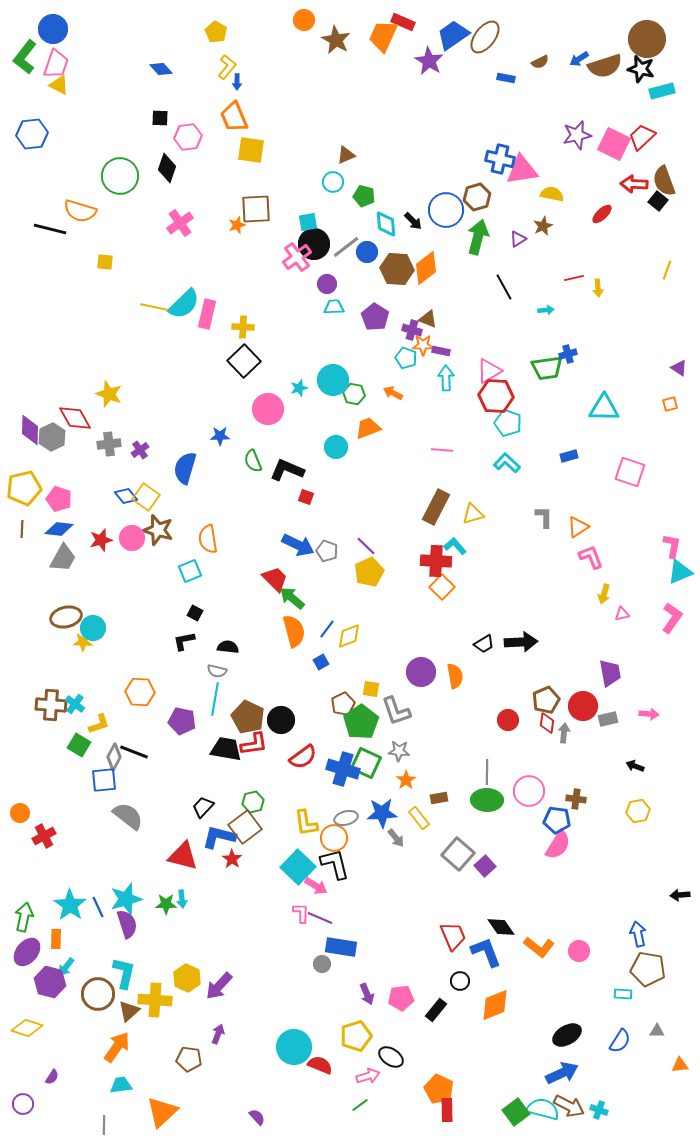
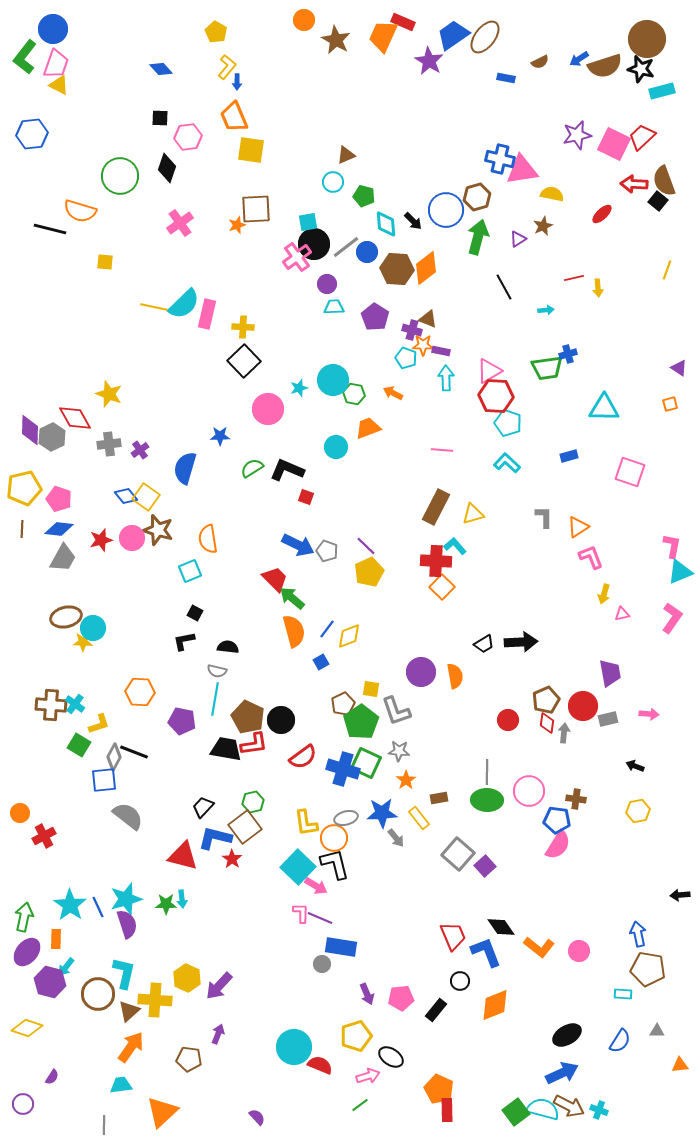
green semicircle at (253, 461): moved 1 px left, 7 px down; rotated 80 degrees clockwise
blue L-shape at (219, 837): moved 4 px left, 1 px down
orange arrow at (117, 1047): moved 14 px right
